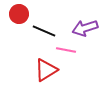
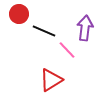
purple arrow: rotated 115 degrees clockwise
pink line: moved 1 px right; rotated 36 degrees clockwise
red triangle: moved 5 px right, 10 px down
